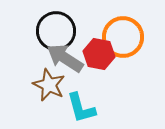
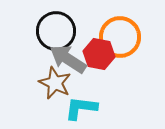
orange circle: moved 3 px left
gray arrow: moved 3 px right, 1 px down
brown star: moved 6 px right, 2 px up
cyan L-shape: rotated 112 degrees clockwise
